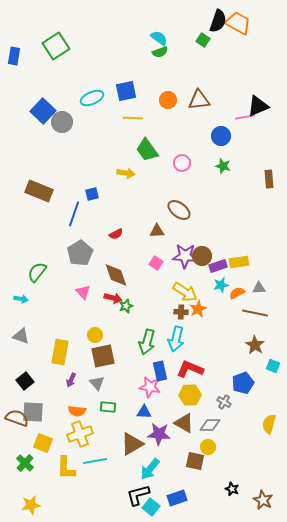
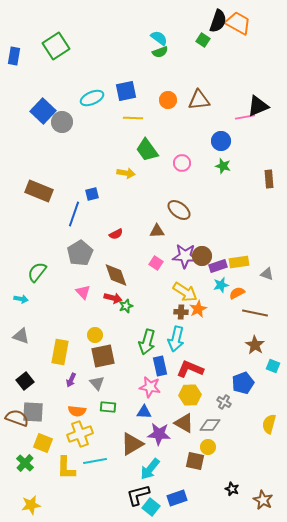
blue circle at (221, 136): moved 5 px down
gray triangle at (259, 288): moved 8 px right, 14 px up; rotated 24 degrees clockwise
blue rectangle at (160, 371): moved 5 px up
